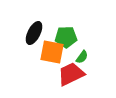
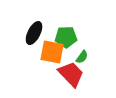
red trapezoid: rotated 72 degrees clockwise
